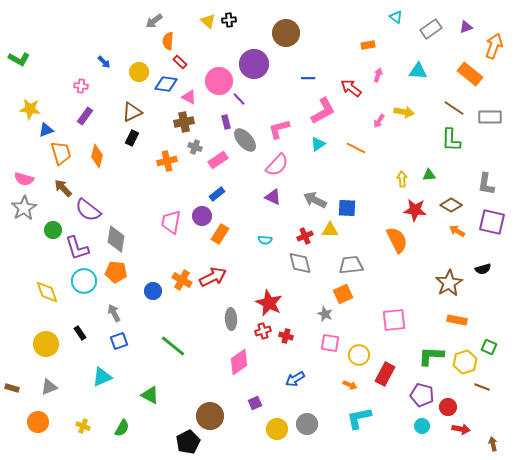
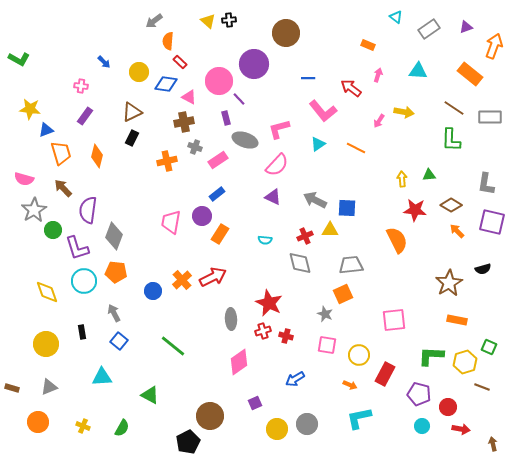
gray rectangle at (431, 29): moved 2 px left
orange rectangle at (368, 45): rotated 32 degrees clockwise
pink L-shape at (323, 111): rotated 80 degrees clockwise
purple rectangle at (226, 122): moved 4 px up
gray ellipse at (245, 140): rotated 30 degrees counterclockwise
gray star at (24, 208): moved 10 px right, 2 px down
purple semicircle at (88, 210): rotated 60 degrees clockwise
orange arrow at (457, 231): rotated 14 degrees clockwise
gray diamond at (116, 239): moved 2 px left, 3 px up; rotated 12 degrees clockwise
orange cross at (182, 280): rotated 18 degrees clockwise
black rectangle at (80, 333): moved 2 px right, 1 px up; rotated 24 degrees clockwise
blue square at (119, 341): rotated 30 degrees counterclockwise
pink square at (330, 343): moved 3 px left, 2 px down
cyan triangle at (102, 377): rotated 20 degrees clockwise
purple pentagon at (422, 395): moved 3 px left, 1 px up
